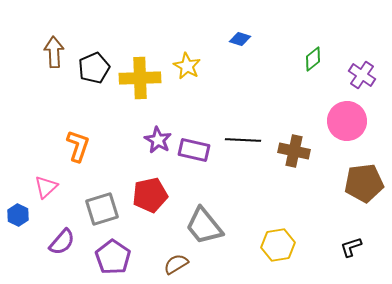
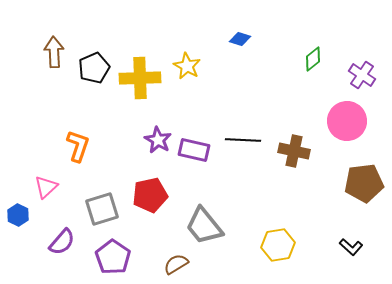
black L-shape: rotated 120 degrees counterclockwise
